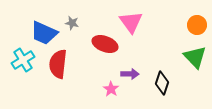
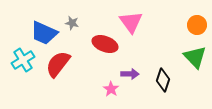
red semicircle: rotated 32 degrees clockwise
black diamond: moved 1 px right, 3 px up
